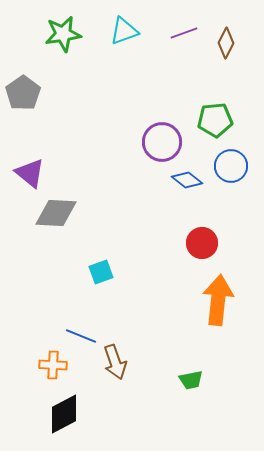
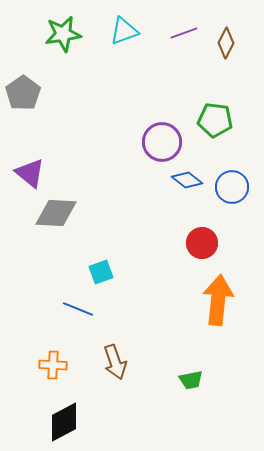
green pentagon: rotated 12 degrees clockwise
blue circle: moved 1 px right, 21 px down
blue line: moved 3 px left, 27 px up
black diamond: moved 8 px down
